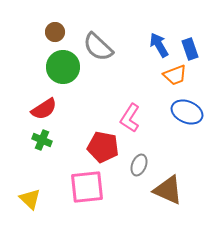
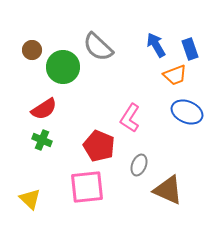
brown circle: moved 23 px left, 18 px down
blue arrow: moved 3 px left
red pentagon: moved 4 px left, 1 px up; rotated 12 degrees clockwise
